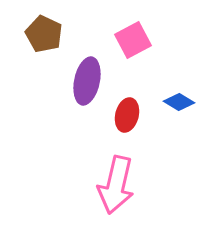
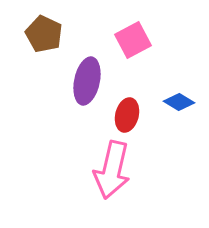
pink arrow: moved 4 px left, 15 px up
